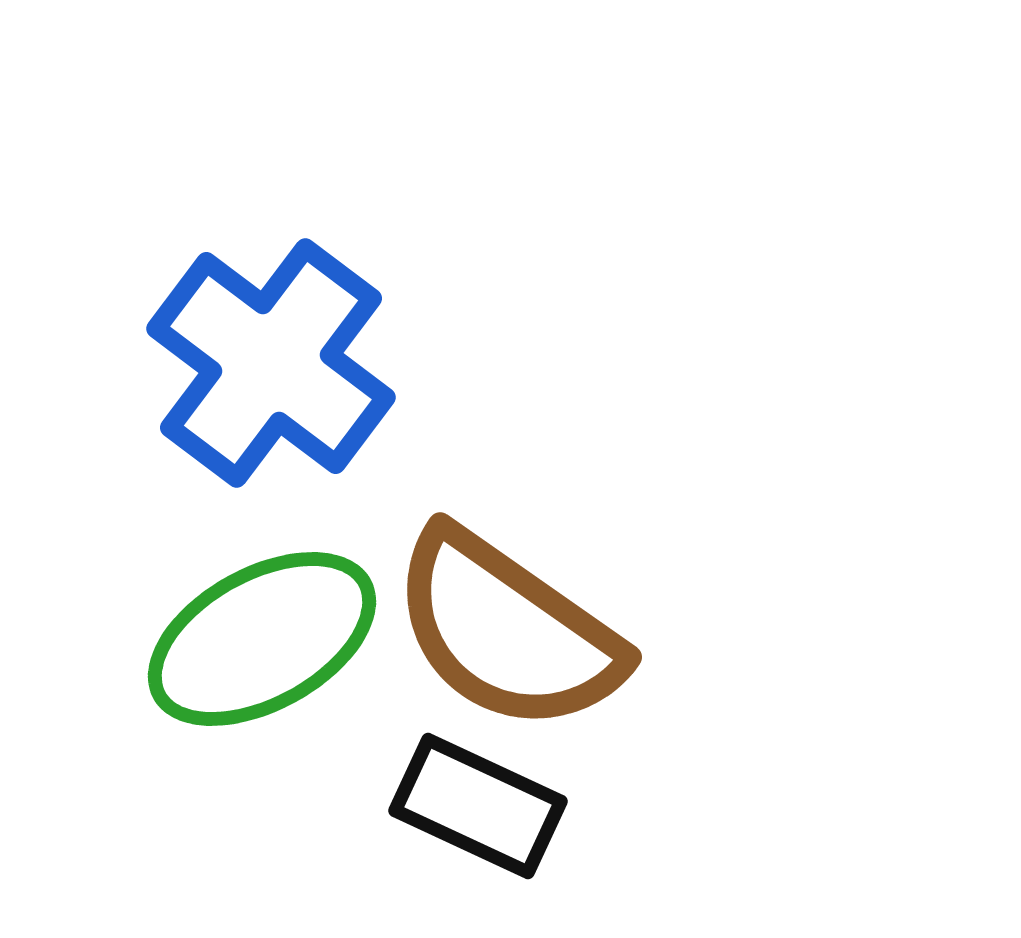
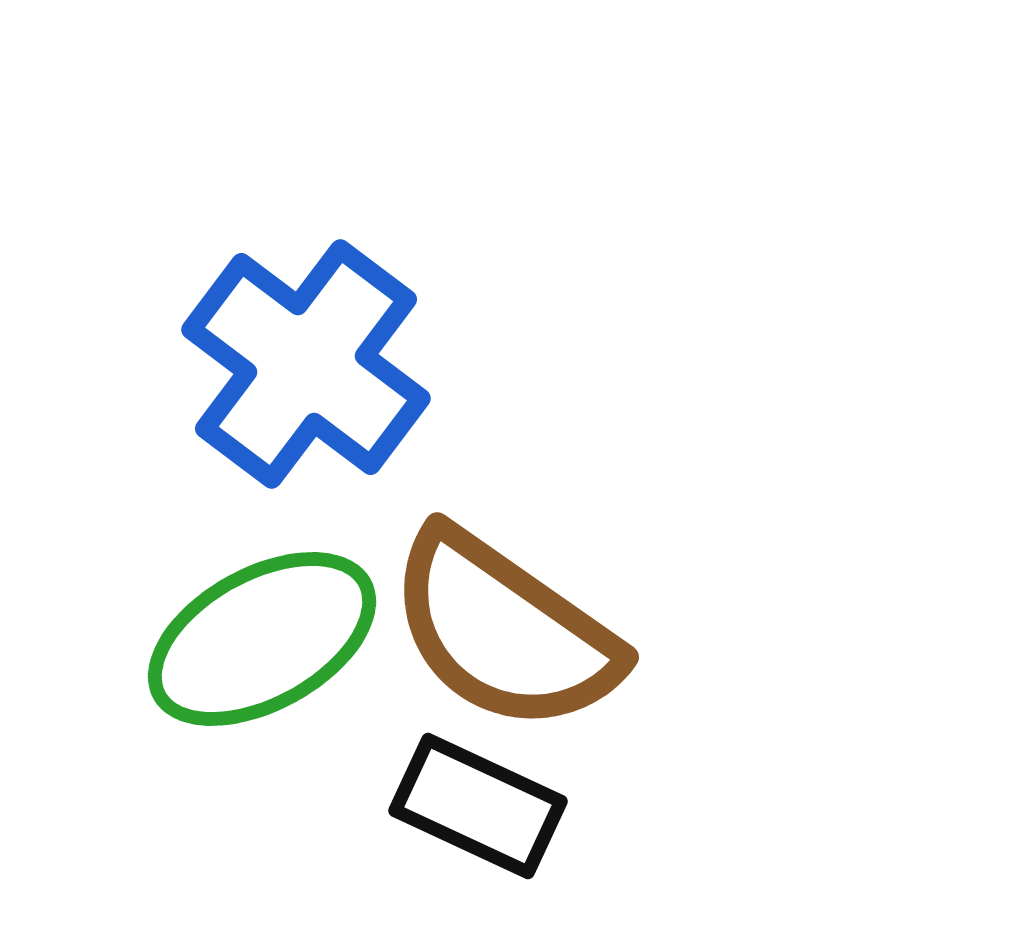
blue cross: moved 35 px right, 1 px down
brown semicircle: moved 3 px left
